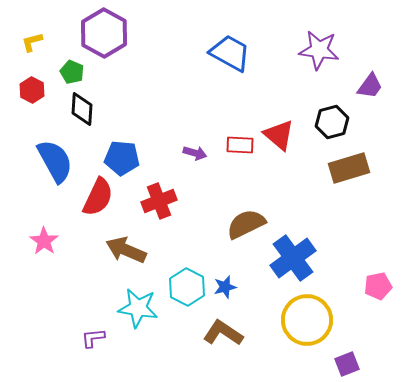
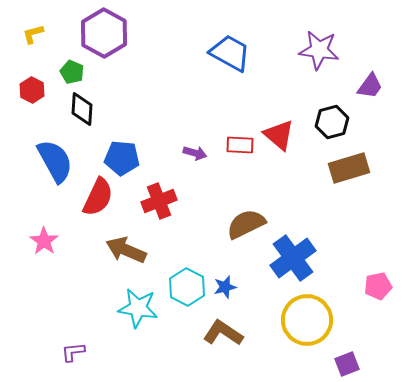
yellow L-shape: moved 1 px right, 8 px up
purple L-shape: moved 20 px left, 14 px down
